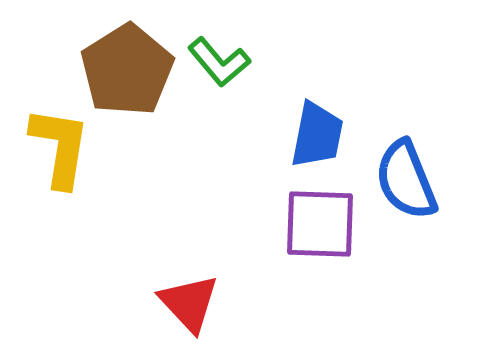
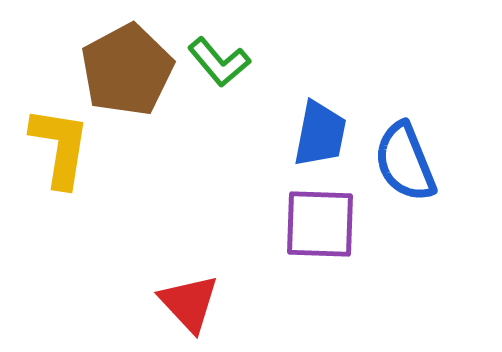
brown pentagon: rotated 4 degrees clockwise
blue trapezoid: moved 3 px right, 1 px up
blue semicircle: moved 1 px left, 18 px up
